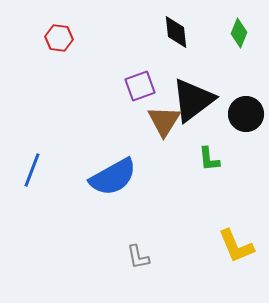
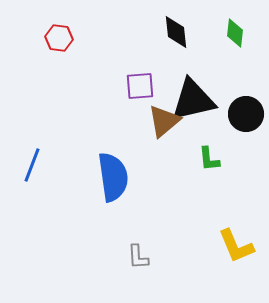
green diamond: moved 4 px left; rotated 16 degrees counterclockwise
purple square: rotated 16 degrees clockwise
black triangle: rotated 24 degrees clockwise
brown triangle: rotated 18 degrees clockwise
blue line: moved 5 px up
blue semicircle: rotated 69 degrees counterclockwise
gray L-shape: rotated 8 degrees clockwise
